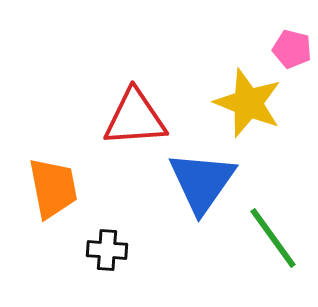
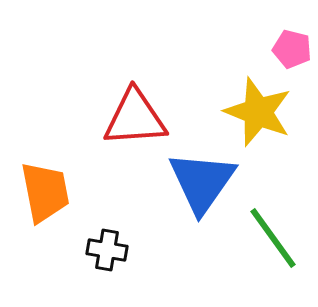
yellow star: moved 10 px right, 9 px down
orange trapezoid: moved 8 px left, 4 px down
black cross: rotated 6 degrees clockwise
